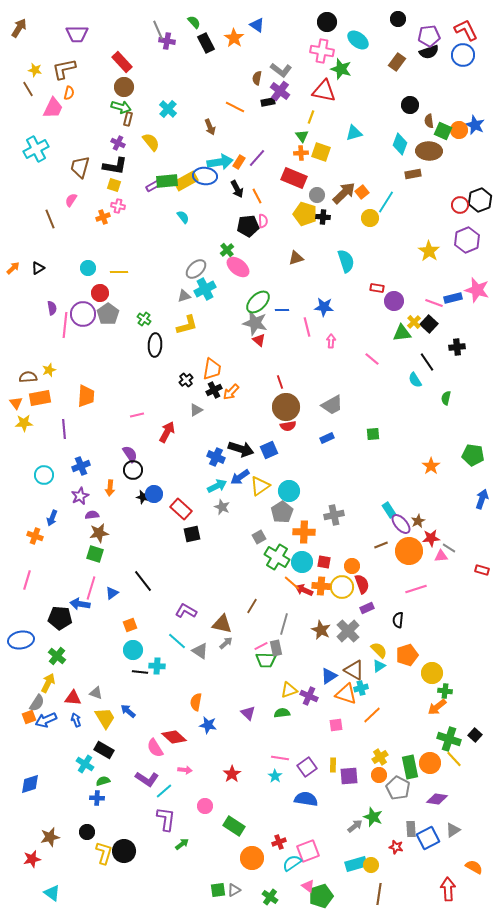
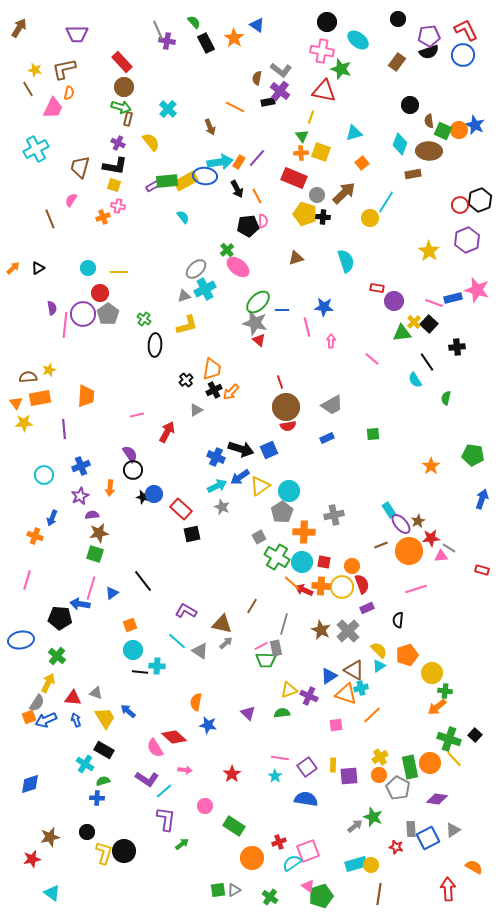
orange square at (362, 192): moved 29 px up
